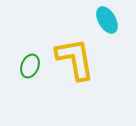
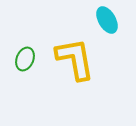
green ellipse: moved 5 px left, 7 px up
